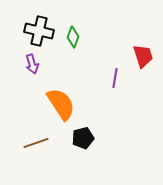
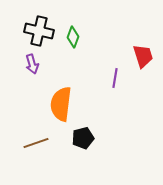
orange semicircle: rotated 140 degrees counterclockwise
